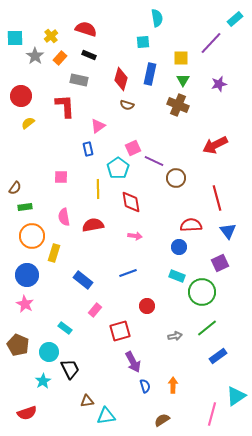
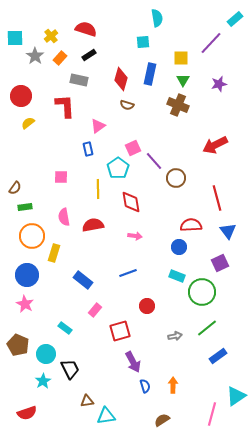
black rectangle at (89, 55): rotated 56 degrees counterclockwise
purple line at (154, 161): rotated 24 degrees clockwise
cyan circle at (49, 352): moved 3 px left, 2 px down
